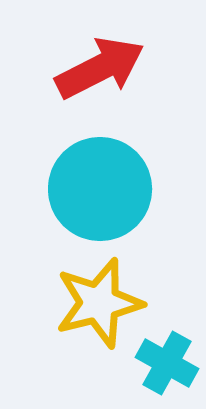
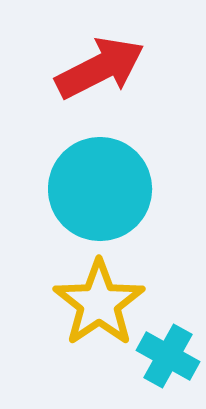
yellow star: rotated 20 degrees counterclockwise
cyan cross: moved 1 px right, 7 px up
